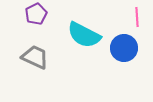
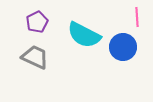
purple pentagon: moved 1 px right, 8 px down
blue circle: moved 1 px left, 1 px up
